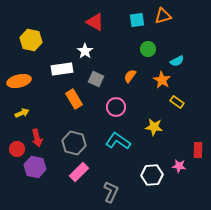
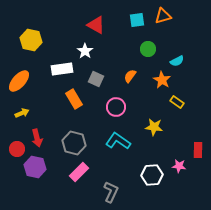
red triangle: moved 1 px right, 3 px down
orange ellipse: rotated 35 degrees counterclockwise
